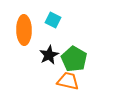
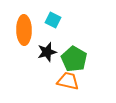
black star: moved 2 px left, 3 px up; rotated 12 degrees clockwise
